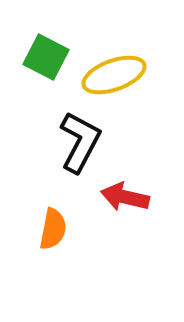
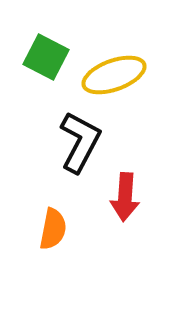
red arrow: rotated 99 degrees counterclockwise
